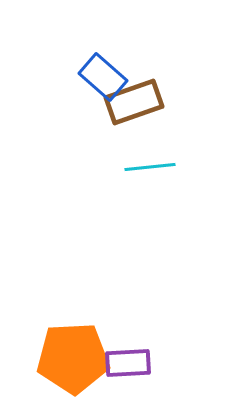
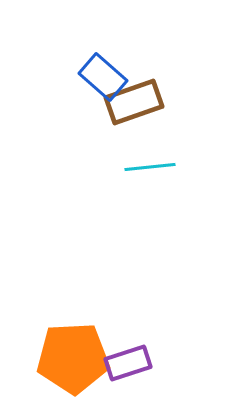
purple rectangle: rotated 15 degrees counterclockwise
